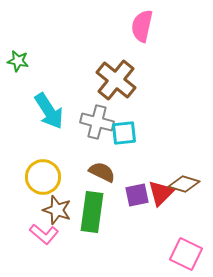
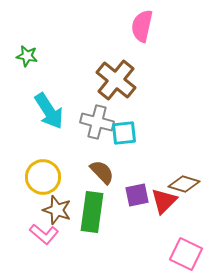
green star: moved 9 px right, 5 px up
brown semicircle: rotated 20 degrees clockwise
red triangle: moved 3 px right, 8 px down
